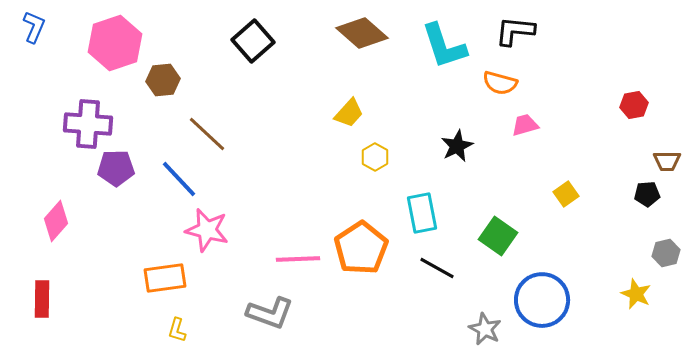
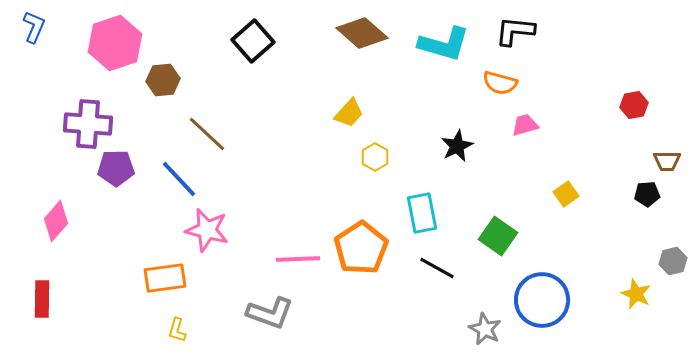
cyan L-shape: moved 2 px up; rotated 56 degrees counterclockwise
gray hexagon: moved 7 px right, 8 px down
